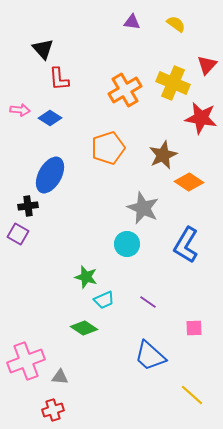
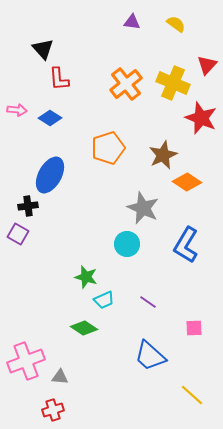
orange cross: moved 1 px right, 6 px up; rotated 8 degrees counterclockwise
pink arrow: moved 3 px left
red star: rotated 12 degrees clockwise
orange diamond: moved 2 px left
